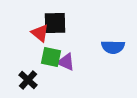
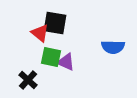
black square: rotated 10 degrees clockwise
